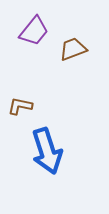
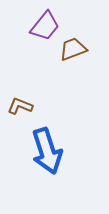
purple trapezoid: moved 11 px right, 5 px up
brown L-shape: rotated 10 degrees clockwise
